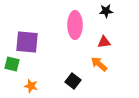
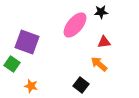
black star: moved 5 px left, 1 px down
pink ellipse: rotated 40 degrees clockwise
purple square: rotated 15 degrees clockwise
green square: rotated 21 degrees clockwise
black square: moved 8 px right, 4 px down
